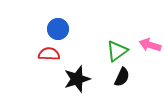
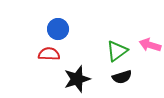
black semicircle: rotated 48 degrees clockwise
